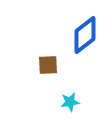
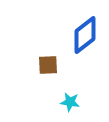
cyan star: rotated 18 degrees clockwise
